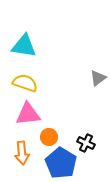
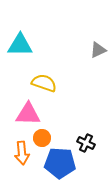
cyan triangle: moved 4 px left, 1 px up; rotated 8 degrees counterclockwise
gray triangle: moved 28 px up; rotated 12 degrees clockwise
yellow semicircle: moved 19 px right
pink triangle: rotated 8 degrees clockwise
orange circle: moved 7 px left, 1 px down
blue pentagon: moved 1 px left; rotated 28 degrees counterclockwise
